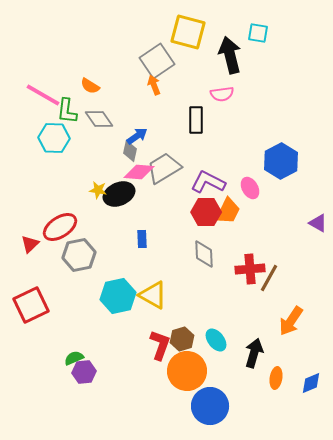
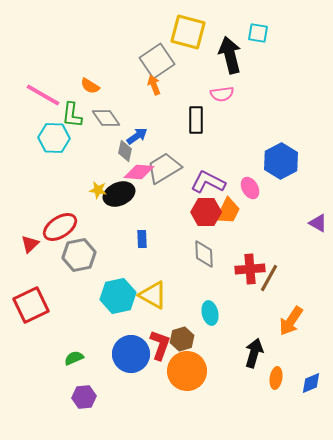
green L-shape at (67, 111): moved 5 px right, 4 px down
gray diamond at (99, 119): moved 7 px right, 1 px up
gray diamond at (130, 151): moved 5 px left
cyan ellipse at (216, 340): moved 6 px left, 27 px up; rotated 25 degrees clockwise
purple hexagon at (84, 372): moved 25 px down
blue circle at (210, 406): moved 79 px left, 52 px up
